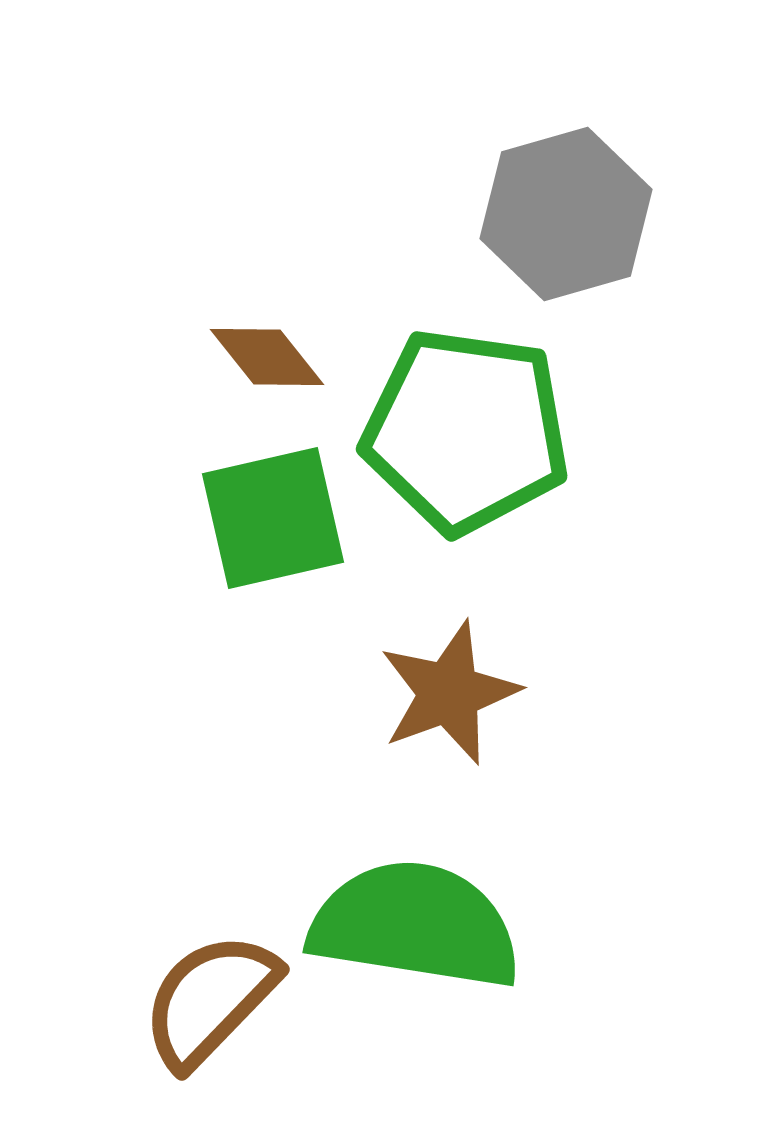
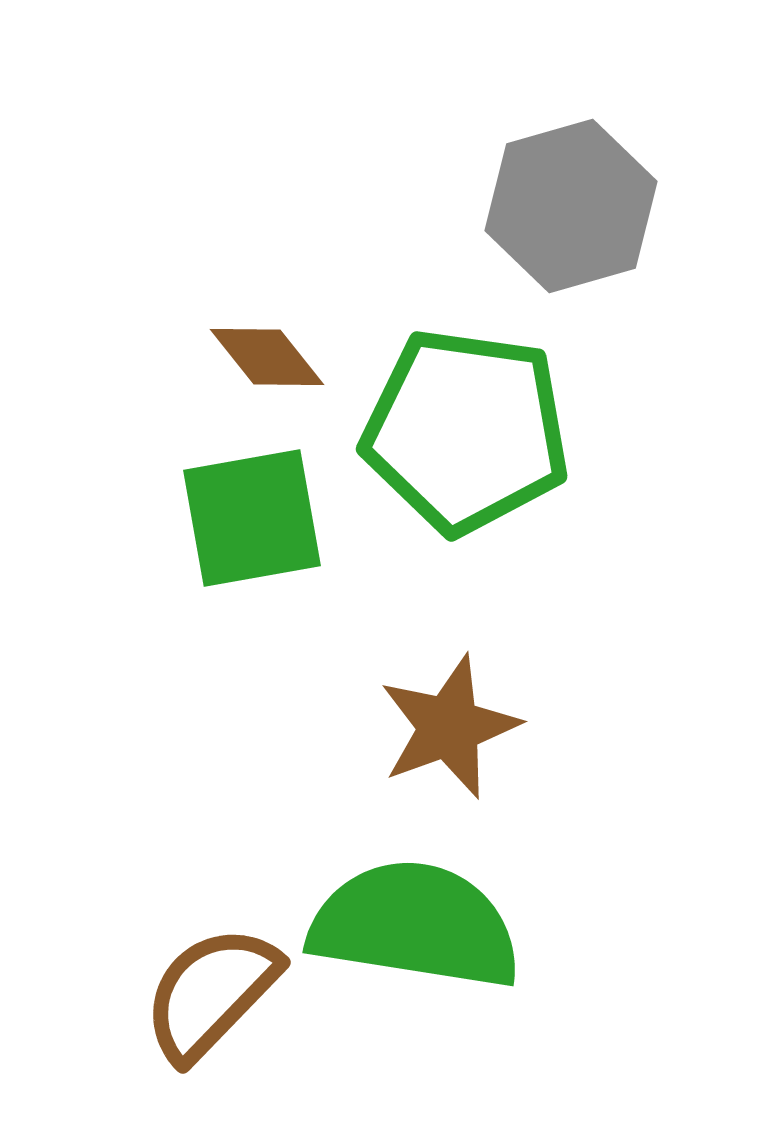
gray hexagon: moved 5 px right, 8 px up
green square: moved 21 px left; rotated 3 degrees clockwise
brown star: moved 34 px down
brown semicircle: moved 1 px right, 7 px up
